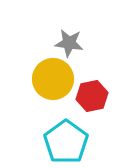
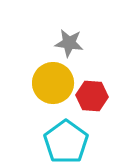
yellow circle: moved 4 px down
red hexagon: rotated 16 degrees clockwise
